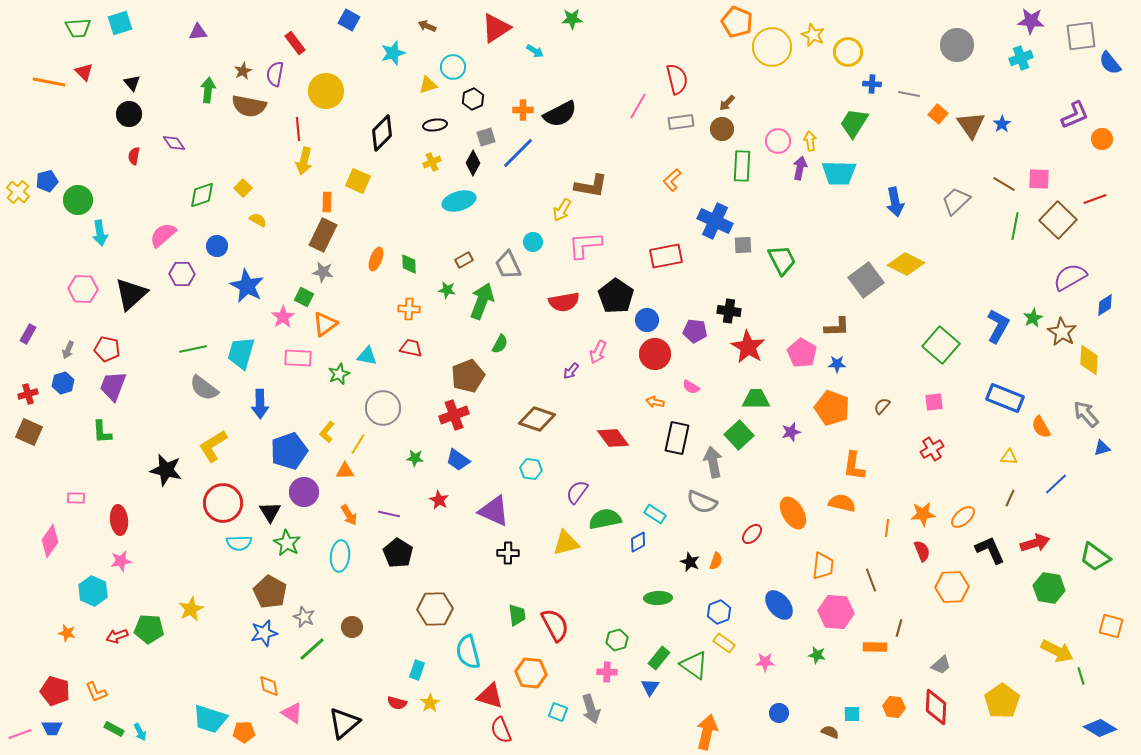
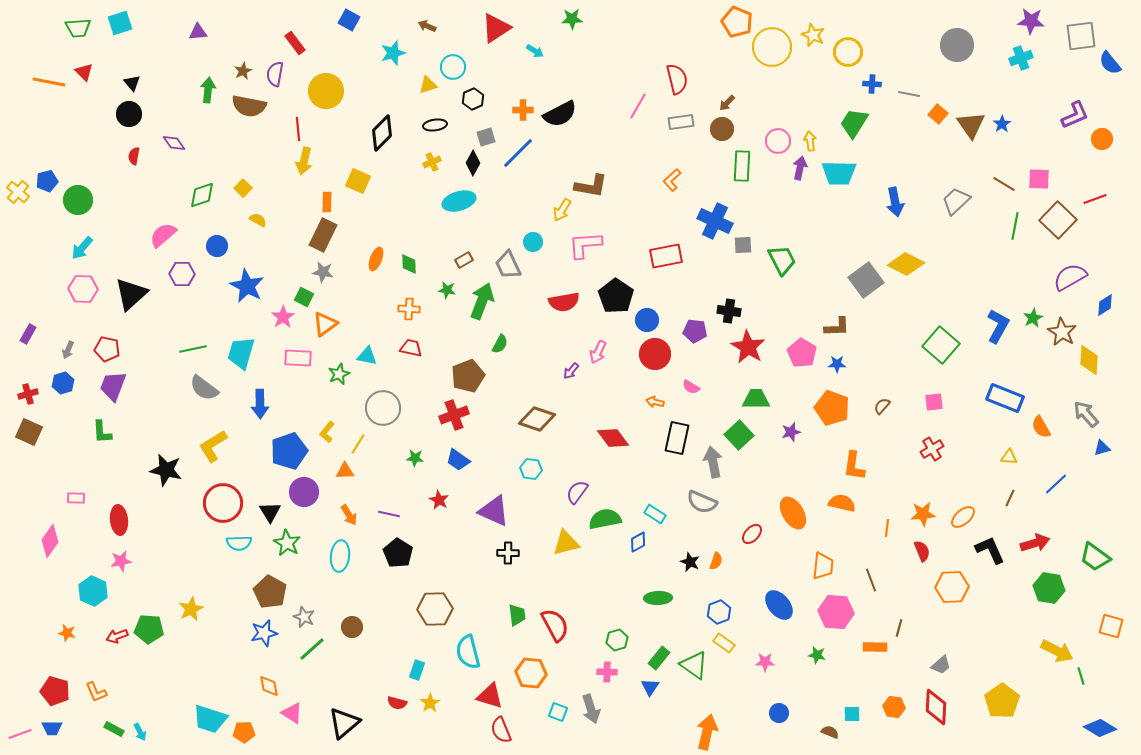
cyan arrow at (100, 233): moved 18 px left, 15 px down; rotated 50 degrees clockwise
